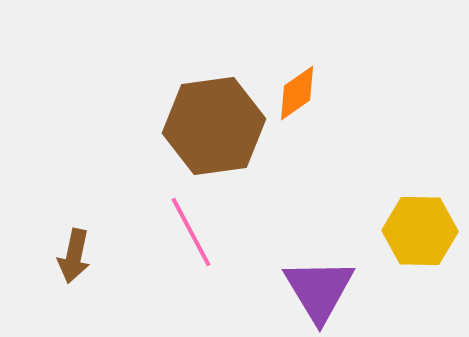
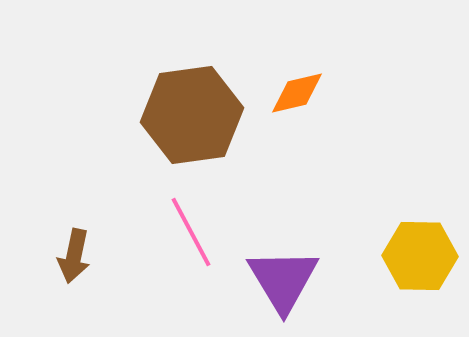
orange diamond: rotated 22 degrees clockwise
brown hexagon: moved 22 px left, 11 px up
yellow hexagon: moved 25 px down
purple triangle: moved 36 px left, 10 px up
